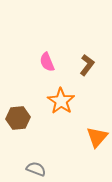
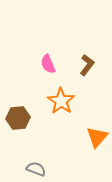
pink semicircle: moved 1 px right, 2 px down
